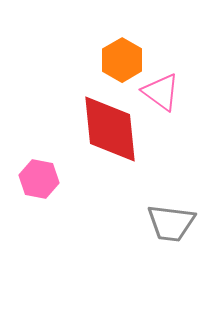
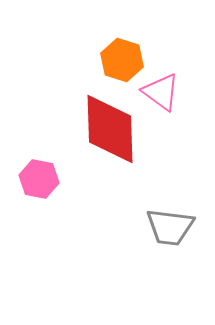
orange hexagon: rotated 12 degrees counterclockwise
red diamond: rotated 4 degrees clockwise
gray trapezoid: moved 1 px left, 4 px down
